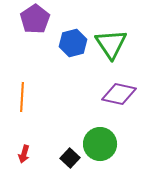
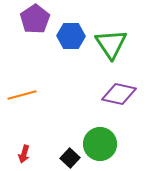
blue hexagon: moved 2 px left, 7 px up; rotated 16 degrees clockwise
orange line: moved 2 px up; rotated 72 degrees clockwise
